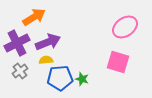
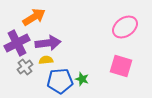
purple arrow: moved 1 px down; rotated 15 degrees clockwise
pink square: moved 3 px right, 4 px down
gray cross: moved 5 px right, 4 px up
blue pentagon: moved 3 px down
